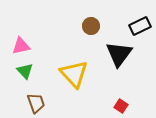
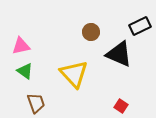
brown circle: moved 6 px down
black triangle: rotated 44 degrees counterclockwise
green triangle: rotated 12 degrees counterclockwise
